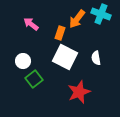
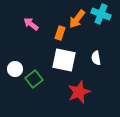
white square: moved 1 px left, 3 px down; rotated 15 degrees counterclockwise
white circle: moved 8 px left, 8 px down
